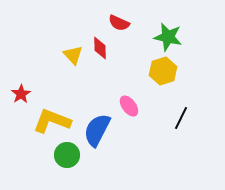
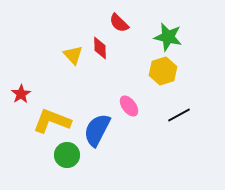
red semicircle: rotated 20 degrees clockwise
black line: moved 2 px left, 3 px up; rotated 35 degrees clockwise
